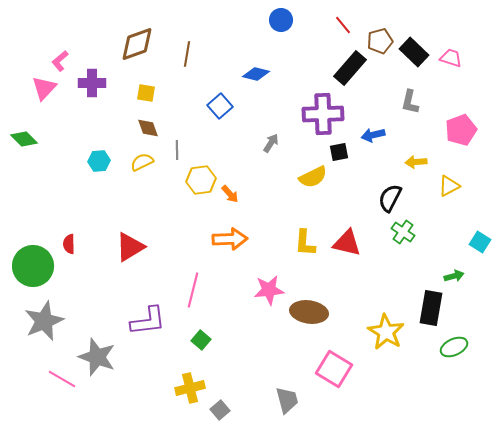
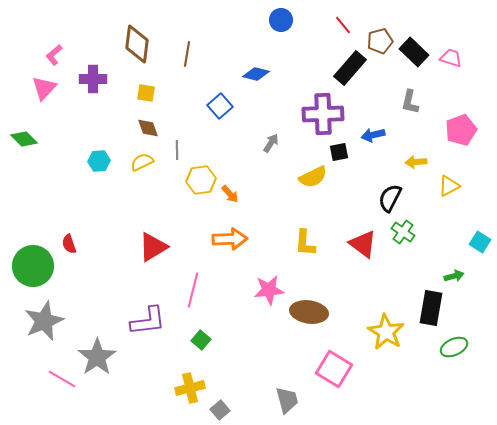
brown diamond at (137, 44): rotated 63 degrees counterclockwise
pink L-shape at (60, 61): moved 6 px left, 6 px up
purple cross at (92, 83): moved 1 px right, 4 px up
red triangle at (347, 243): moved 16 px right, 1 px down; rotated 24 degrees clockwise
red semicircle at (69, 244): rotated 18 degrees counterclockwise
red triangle at (130, 247): moved 23 px right
gray star at (97, 357): rotated 18 degrees clockwise
